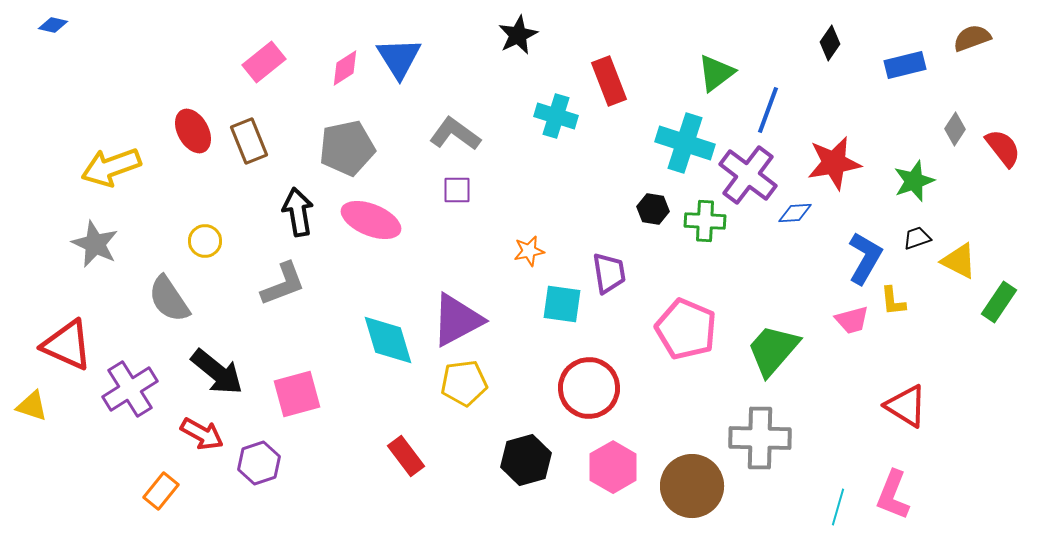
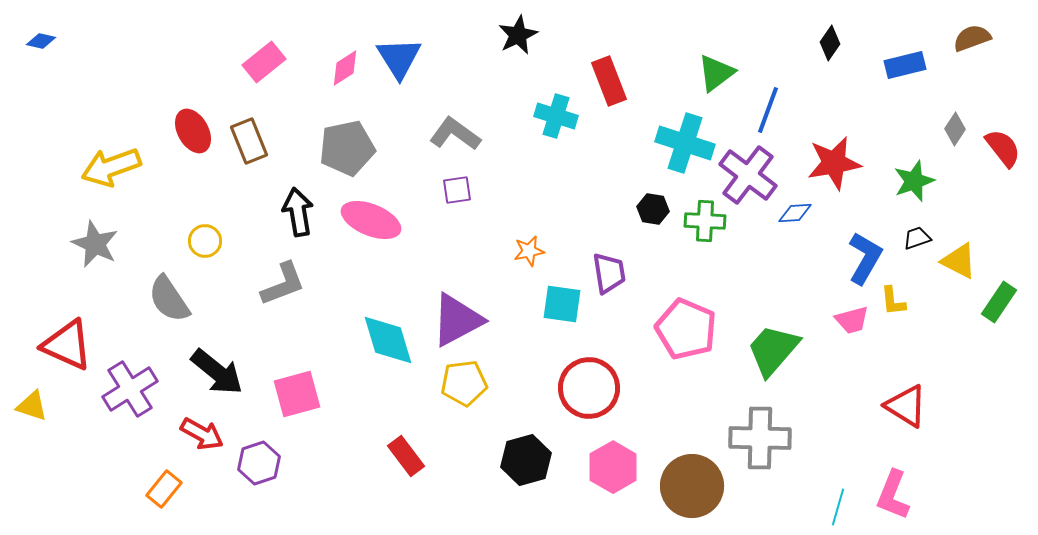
blue diamond at (53, 25): moved 12 px left, 16 px down
purple square at (457, 190): rotated 8 degrees counterclockwise
orange rectangle at (161, 491): moved 3 px right, 2 px up
